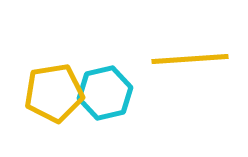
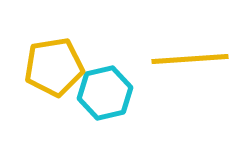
yellow pentagon: moved 26 px up
